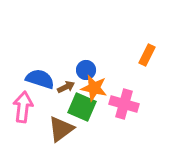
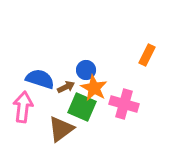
orange star: rotated 16 degrees clockwise
